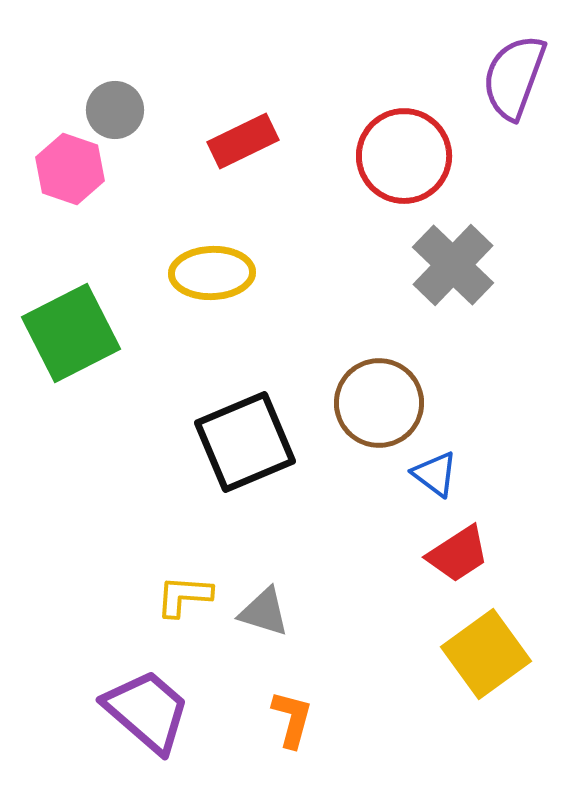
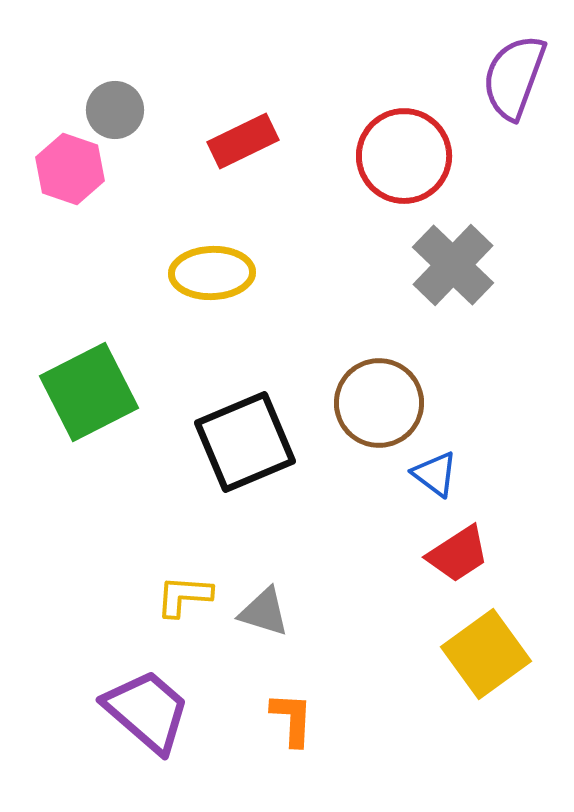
green square: moved 18 px right, 59 px down
orange L-shape: rotated 12 degrees counterclockwise
